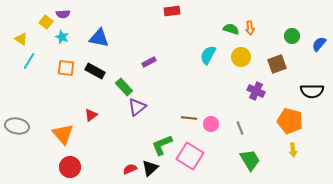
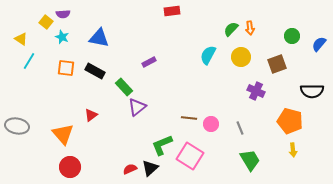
green semicircle: rotated 63 degrees counterclockwise
